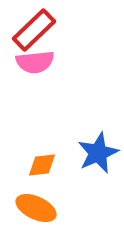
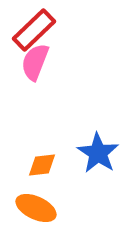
pink semicircle: rotated 117 degrees clockwise
blue star: rotated 15 degrees counterclockwise
